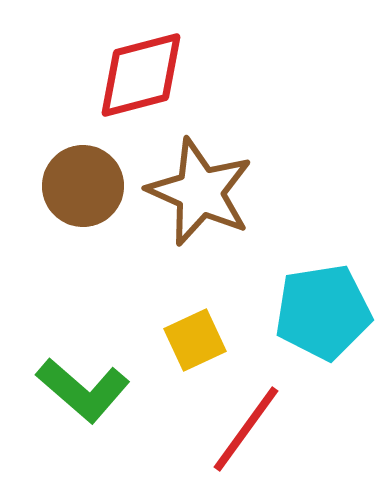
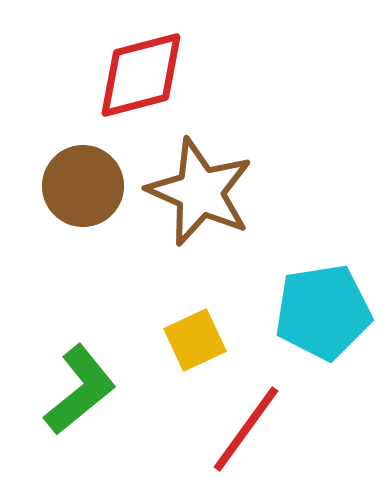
green L-shape: moved 3 px left; rotated 80 degrees counterclockwise
